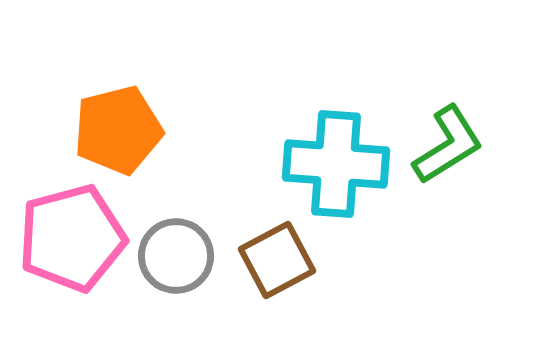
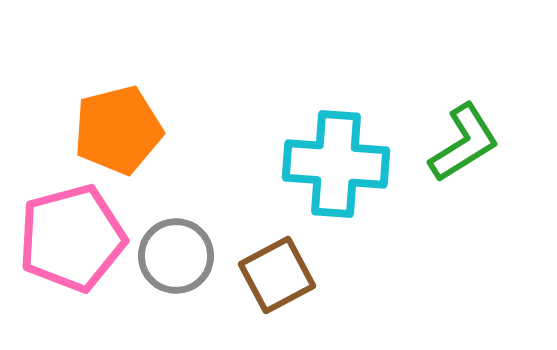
green L-shape: moved 16 px right, 2 px up
brown square: moved 15 px down
